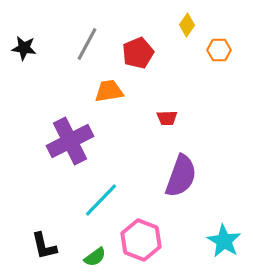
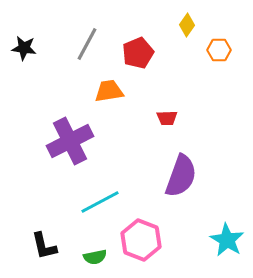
cyan line: moved 1 px left, 2 px down; rotated 18 degrees clockwise
cyan star: moved 3 px right, 1 px up
green semicircle: rotated 25 degrees clockwise
